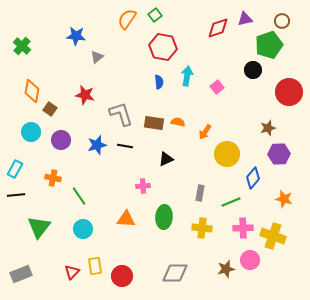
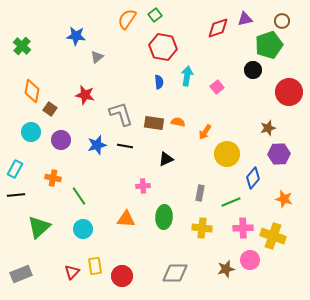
green triangle at (39, 227): rotated 10 degrees clockwise
